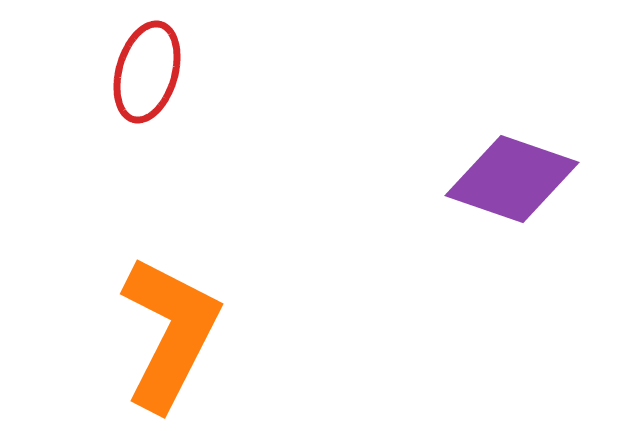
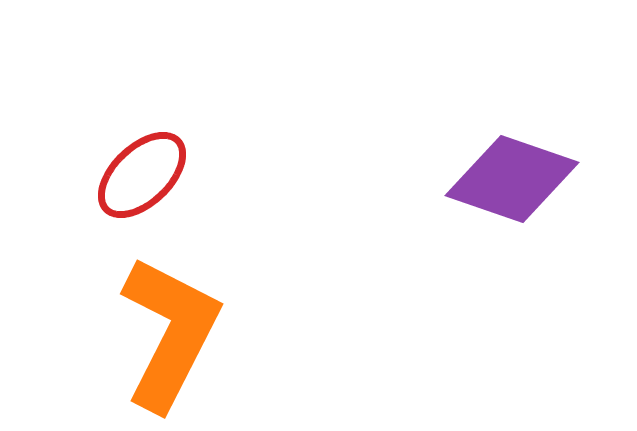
red ellipse: moved 5 px left, 103 px down; rotated 30 degrees clockwise
